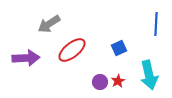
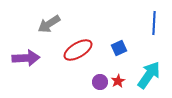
blue line: moved 2 px left, 1 px up
red ellipse: moved 6 px right; rotated 8 degrees clockwise
cyan arrow: rotated 132 degrees counterclockwise
